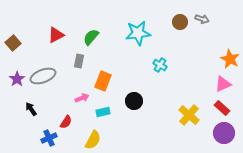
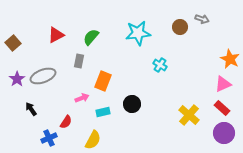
brown circle: moved 5 px down
black circle: moved 2 px left, 3 px down
